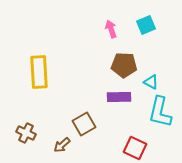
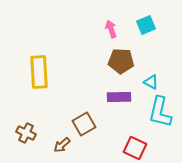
brown pentagon: moved 3 px left, 4 px up
